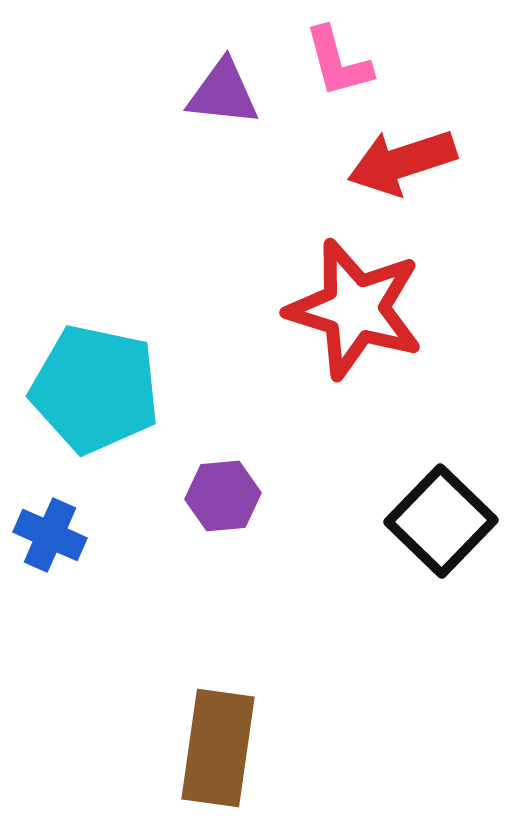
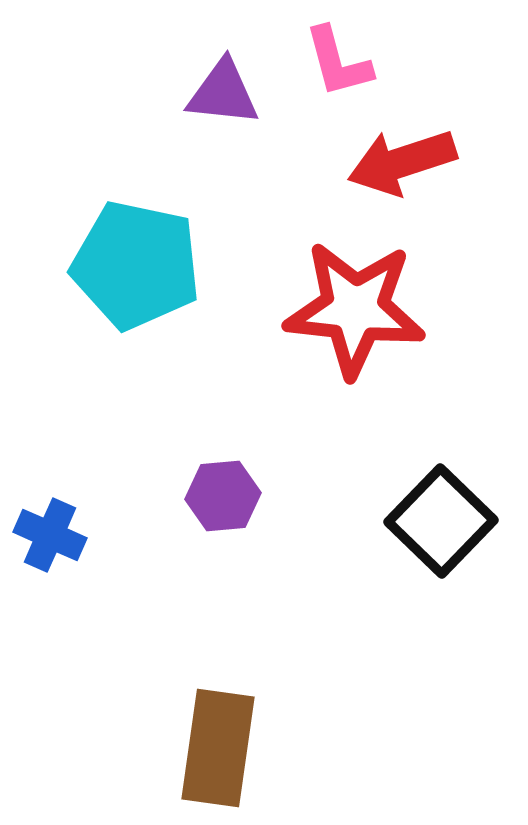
red star: rotated 11 degrees counterclockwise
cyan pentagon: moved 41 px right, 124 px up
